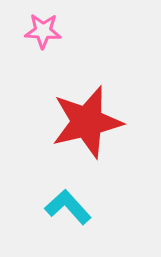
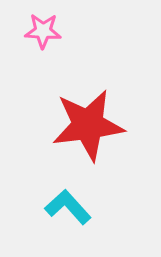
red star: moved 1 px right, 3 px down; rotated 6 degrees clockwise
